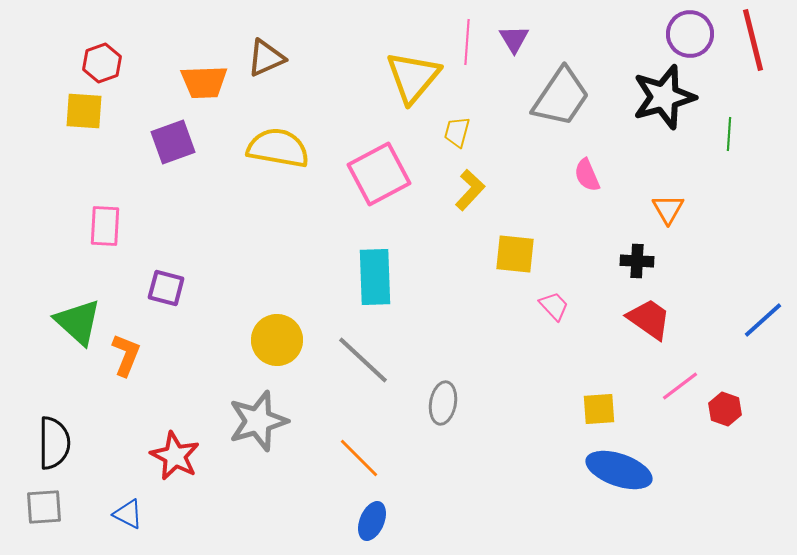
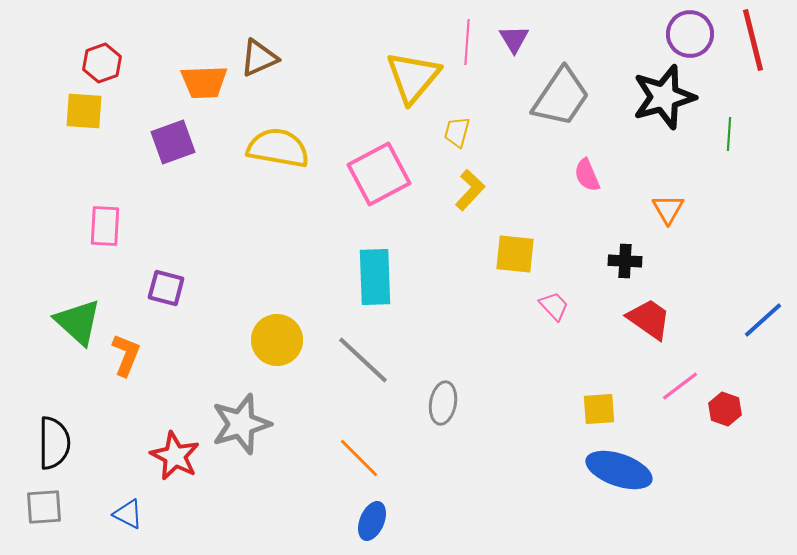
brown triangle at (266, 58): moved 7 px left
black cross at (637, 261): moved 12 px left
gray star at (258, 421): moved 17 px left, 3 px down
